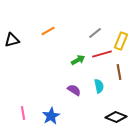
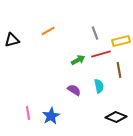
gray line: rotated 72 degrees counterclockwise
yellow rectangle: rotated 54 degrees clockwise
red line: moved 1 px left
brown line: moved 2 px up
pink line: moved 5 px right
